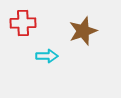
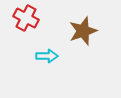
red cross: moved 3 px right, 5 px up; rotated 30 degrees clockwise
